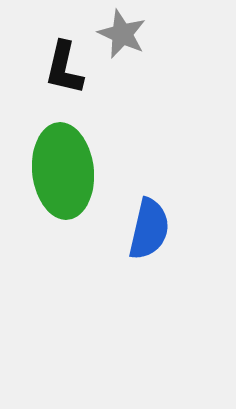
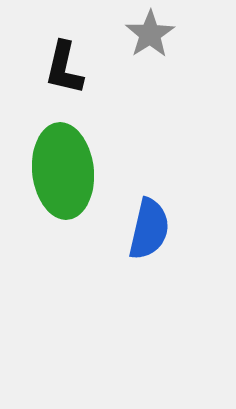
gray star: moved 28 px right; rotated 15 degrees clockwise
